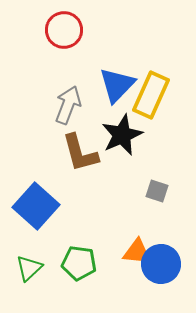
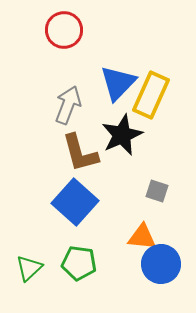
blue triangle: moved 1 px right, 2 px up
blue square: moved 39 px right, 4 px up
orange triangle: moved 5 px right, 15 px up
